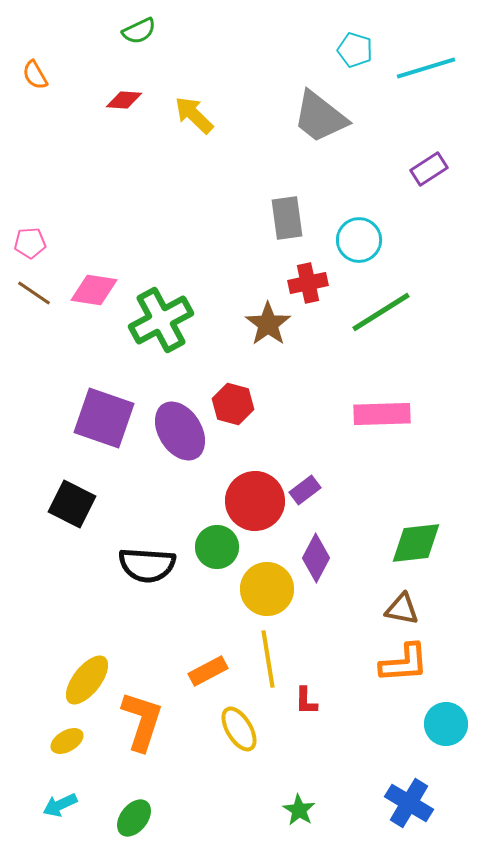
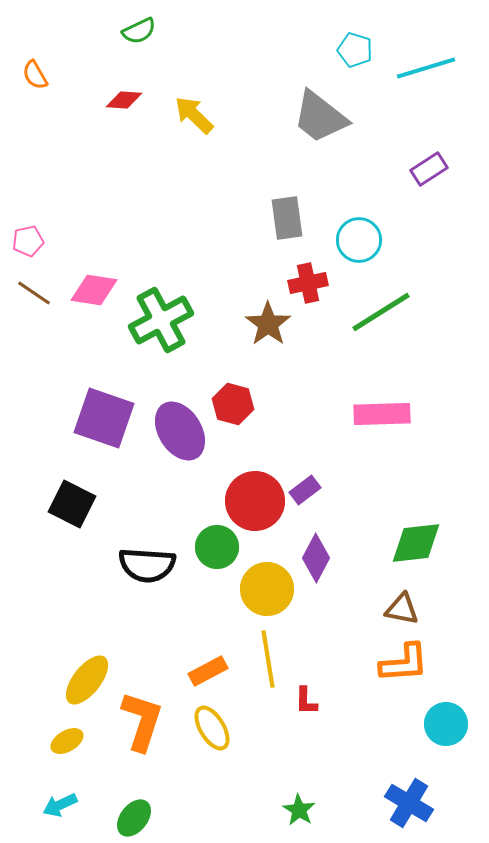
pink pentagon at (30, 243): moved 2 px left, 2 px up; rotated 8 degrees counterclockwise
yellow ellipse at (239, 729): moved 27 px left, 1 px up
